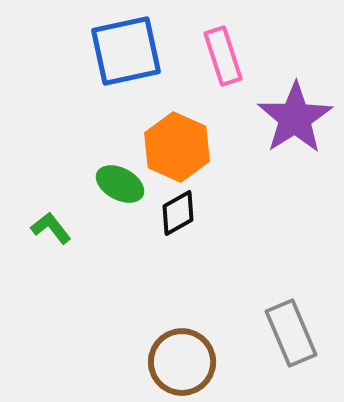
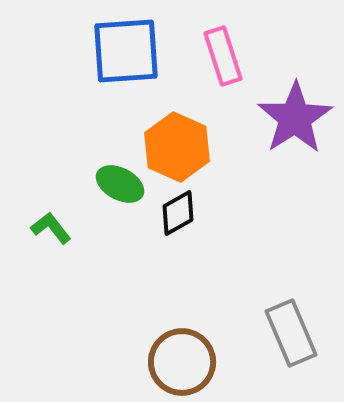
blue square: rotated 8 degrees clockwise
